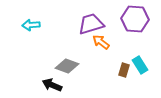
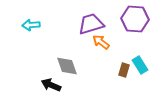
gray diamond: rotated 50 degrees clockwise
black arrow: moved 1 px left
